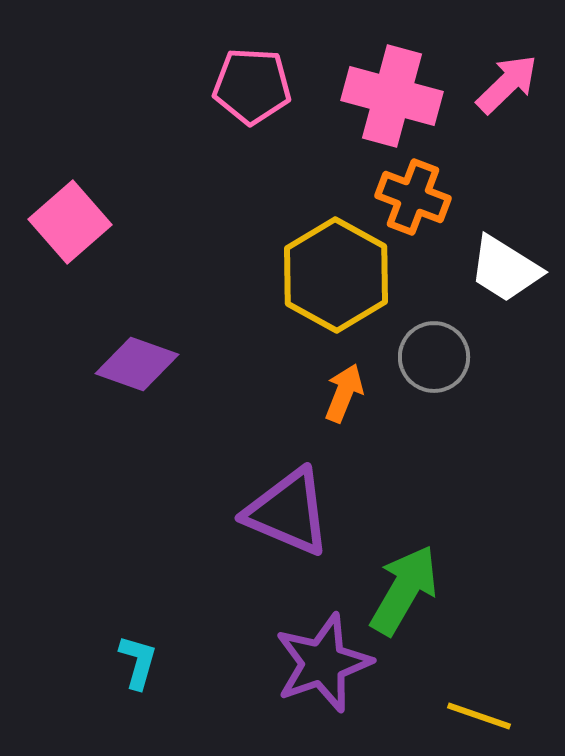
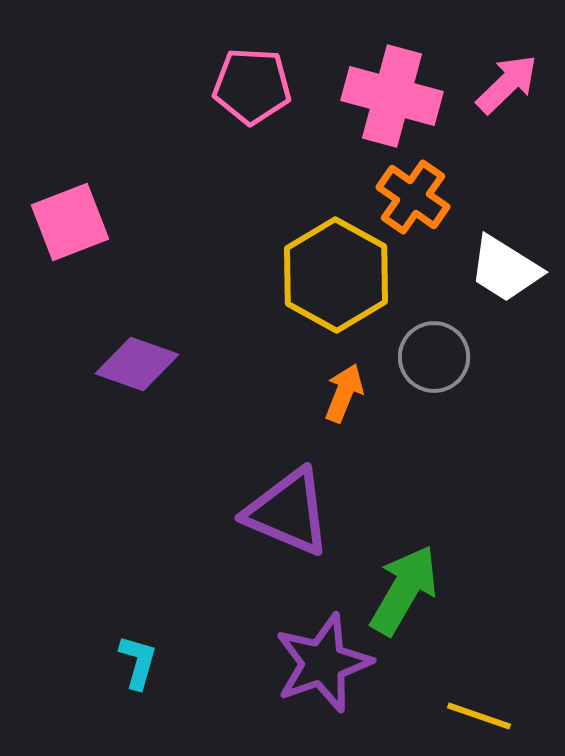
orange cross: rotated 14 degrees clockwise
pink square: rotated 20 degrees clockwise
